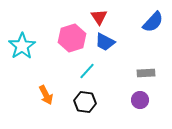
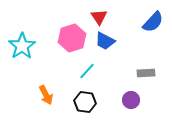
blue trapezoid: moved 1 px up
purple circle: moved 9 px left
